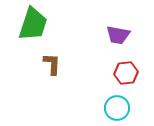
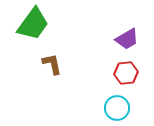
green trapezoid: rotated 18 degrees clockwise
purple trapezoid: moved 9 px right, 4 px down; rotated 40 degrees counterclockwise
brown L-shape: rotated 15 degrees counterclockwise
